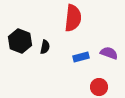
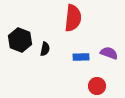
black hexagon: moved 1 px up
black semicircle: moved 2 px down
blue rectangle: rotated 14 degrees clockwise
red circle: moved 2 px left, 1 px up
